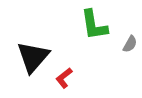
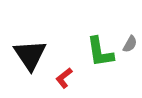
green L-shape: moved 6 px right, 27 px down
black triangle: moved 3 px left, 2 px up; rotated 15 degrees counterclockwise
